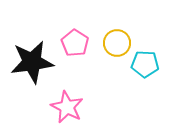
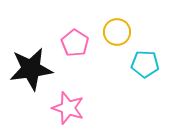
yellow circle: moved 11 px up
black star: moved 1 px left, 7 px down
pink star: moved 1 px right, 1 px down; rotated 8 degrees counterclockwise
